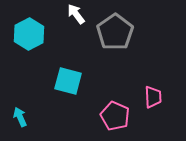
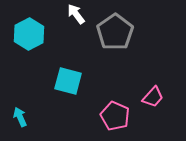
pink trapezoid: rotated 45 degrees clockwise
